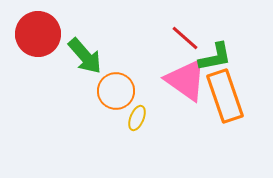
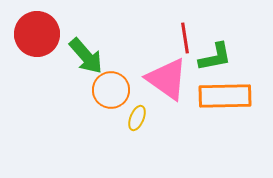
red circle: moved 1 px left
red line: rotated 40 degrees clockwise
green arrow: moved 1 px right
pink triangle: moved 19 px left, 1 px up
orange circle: moved 5 px left, 1 px up
orange rectangle: rotated 72 degrees counterclockwise
